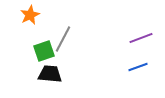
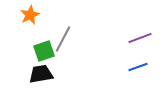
purple line: moved 1 px left
black trapezoid: moved 9 px left; rotated 15 degrees counterclockwise
